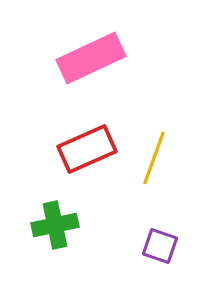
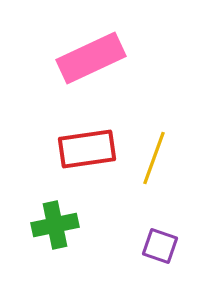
red rectangle: rotated 16 degrees clockwise
